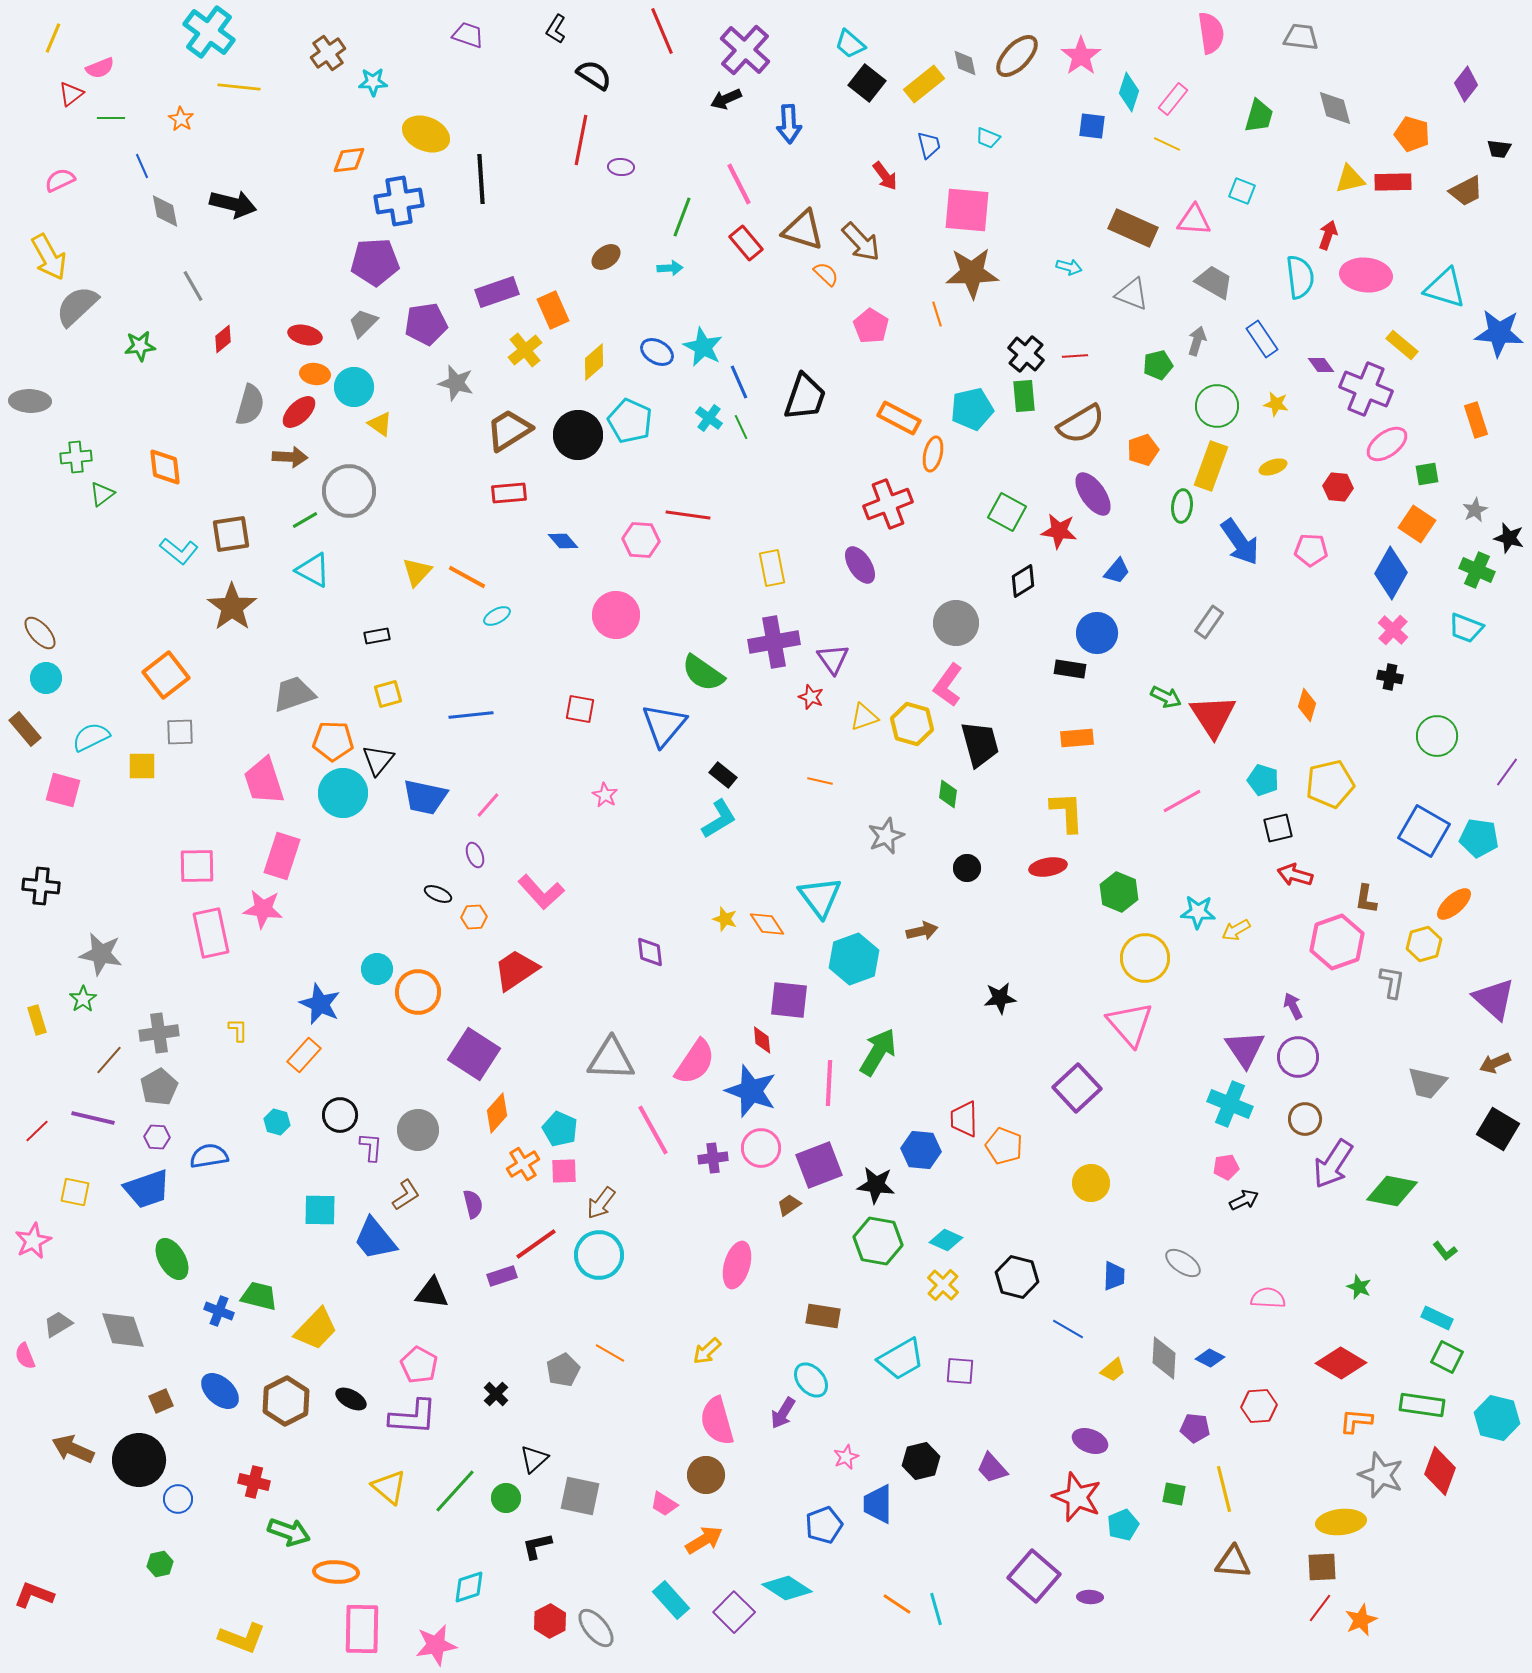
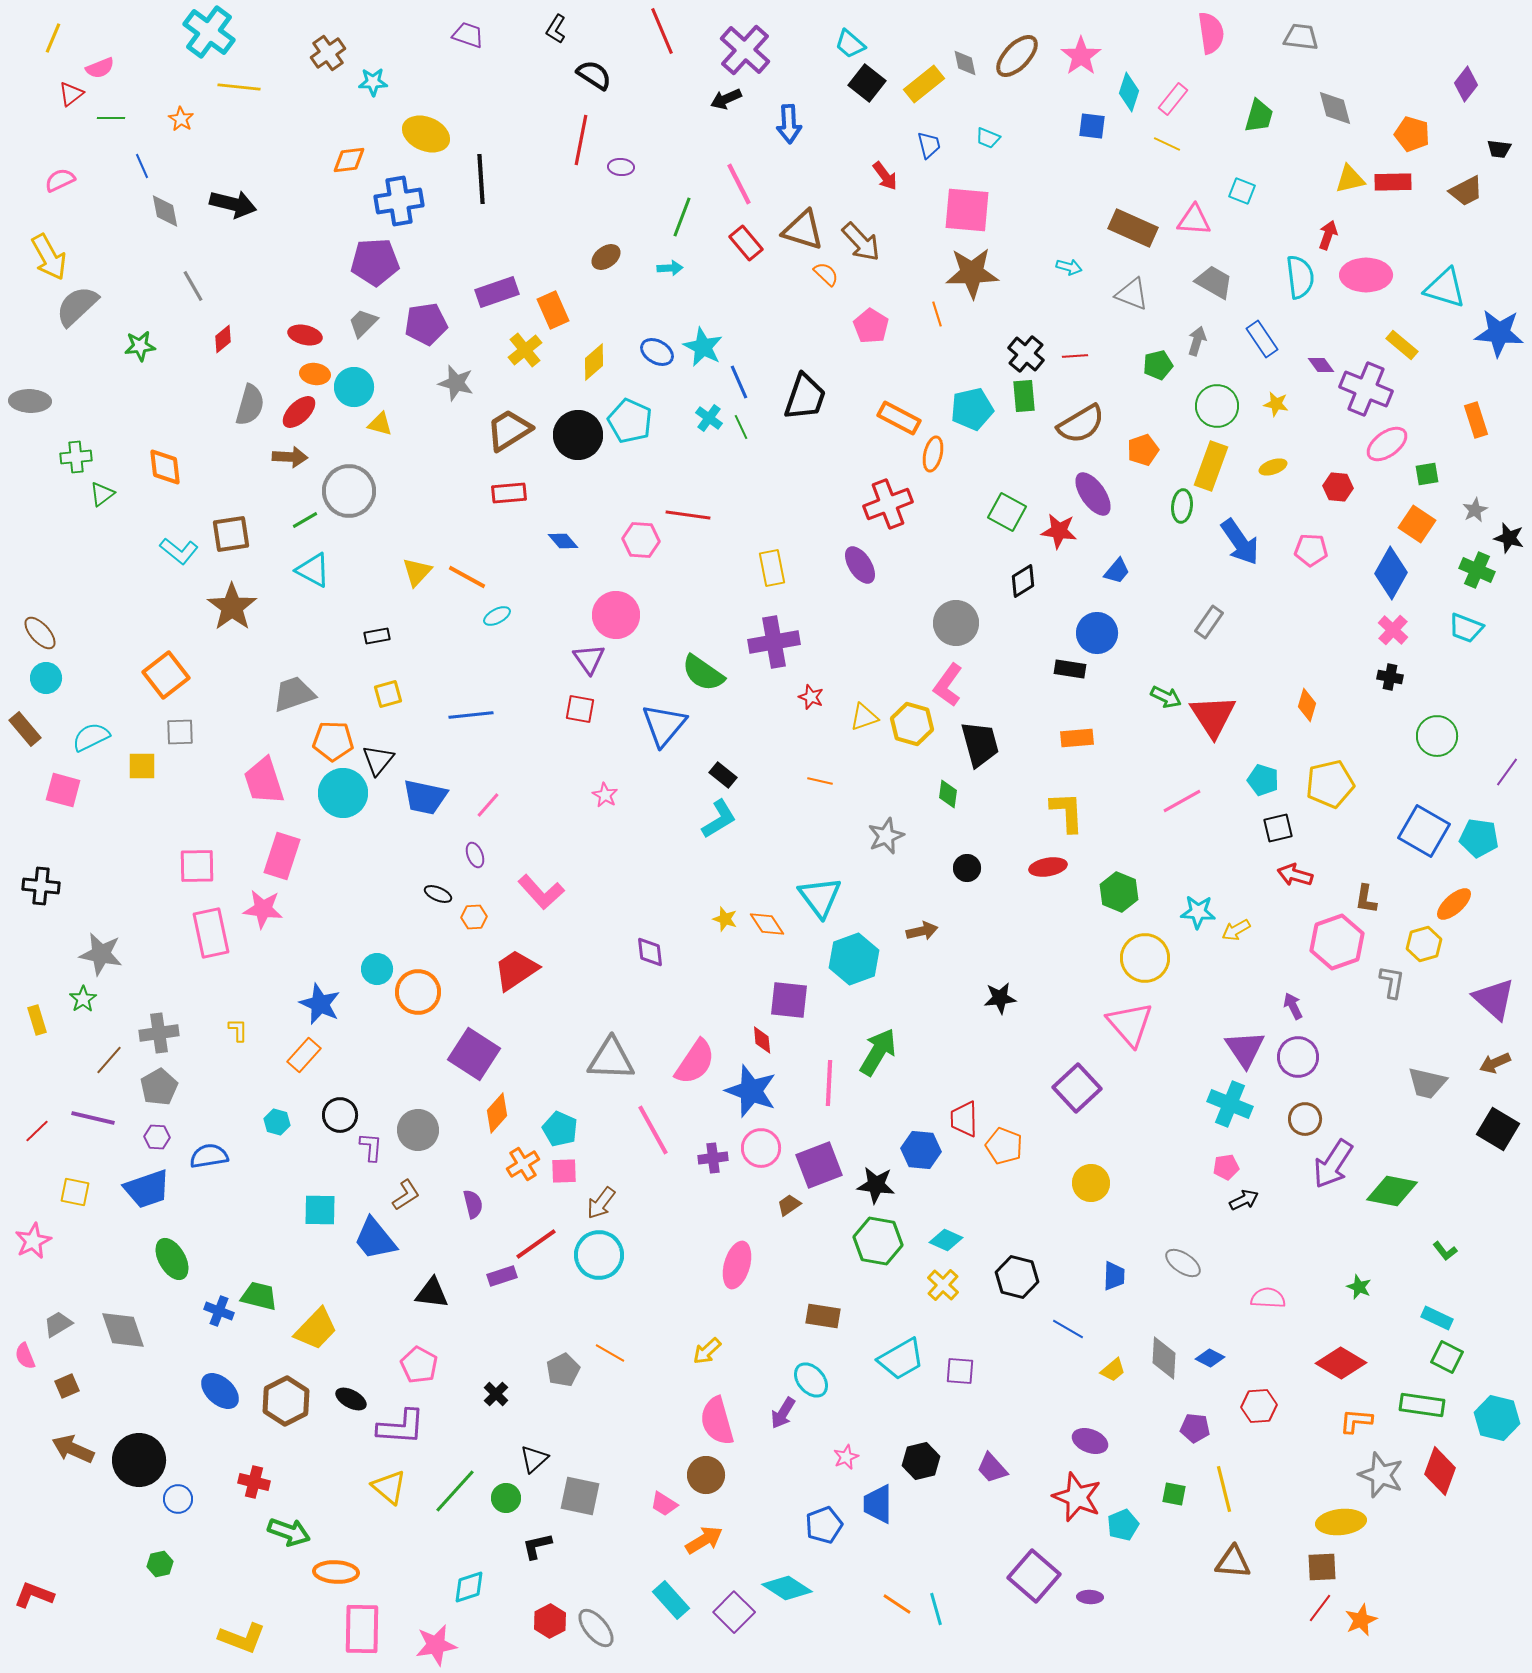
pink ellipse at (1366, 275): rotated 6 degrees counterclockwise
yellow triangle at (380, 424): rotated 20 degrees counterclockwise
purple triangle at (833, 659): moved 244 px left
brown square at (161, 1401): moved 94 px left, 15 px up
purple L-shape at (413, 1417): moved 12 px left, 10 px down
